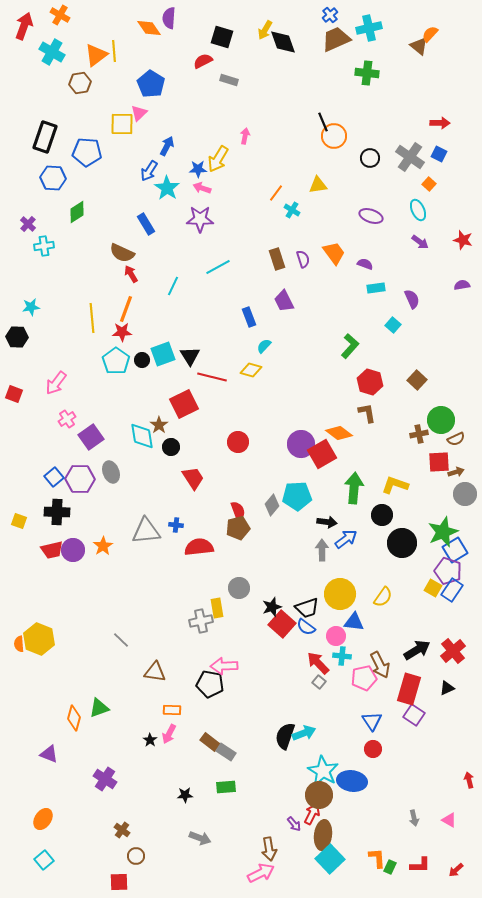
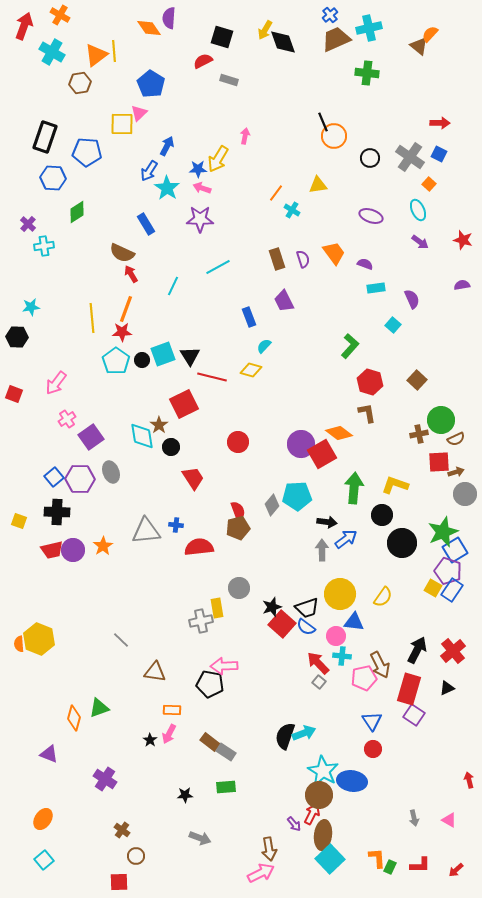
black arrow at (417, 650): rotated 32 degrees counterclockwise
